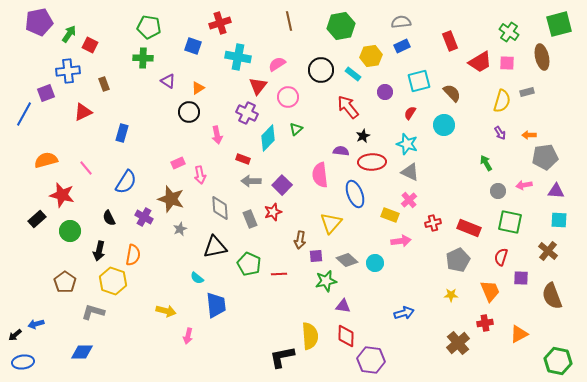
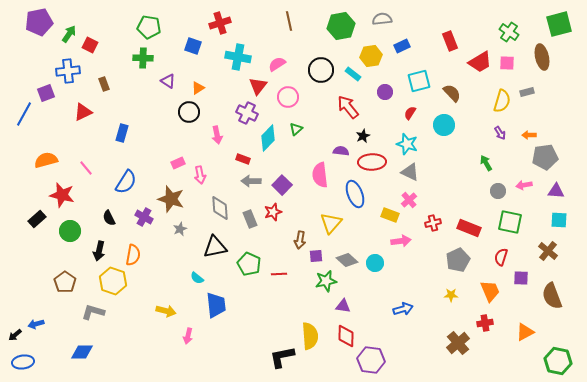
gray semicircle at (401, 22): moved 19 px left, 3 px up
blue arrow at (404, 313): moved 1 px left, 4 px up
orange triangle at (519, 334): moved 6 px right, 2 px up
